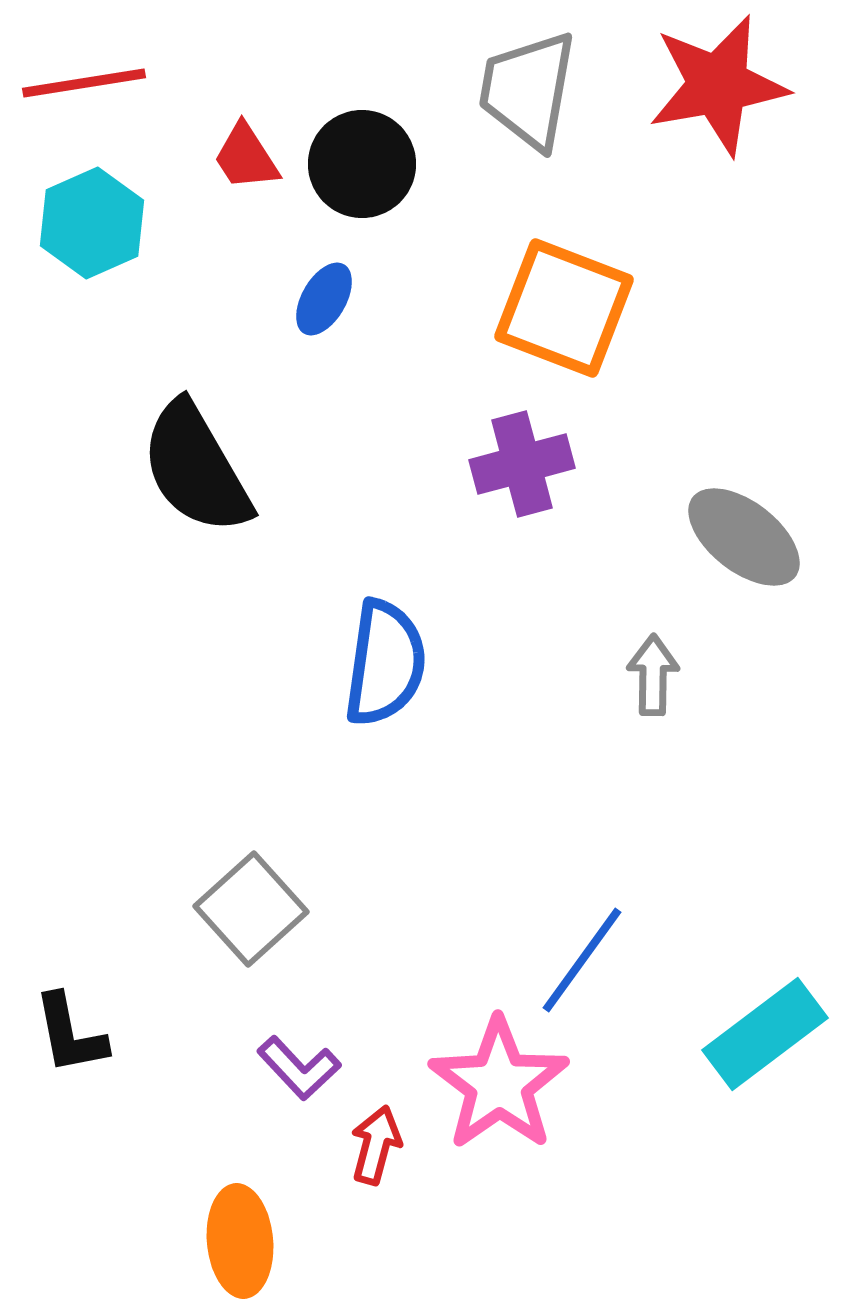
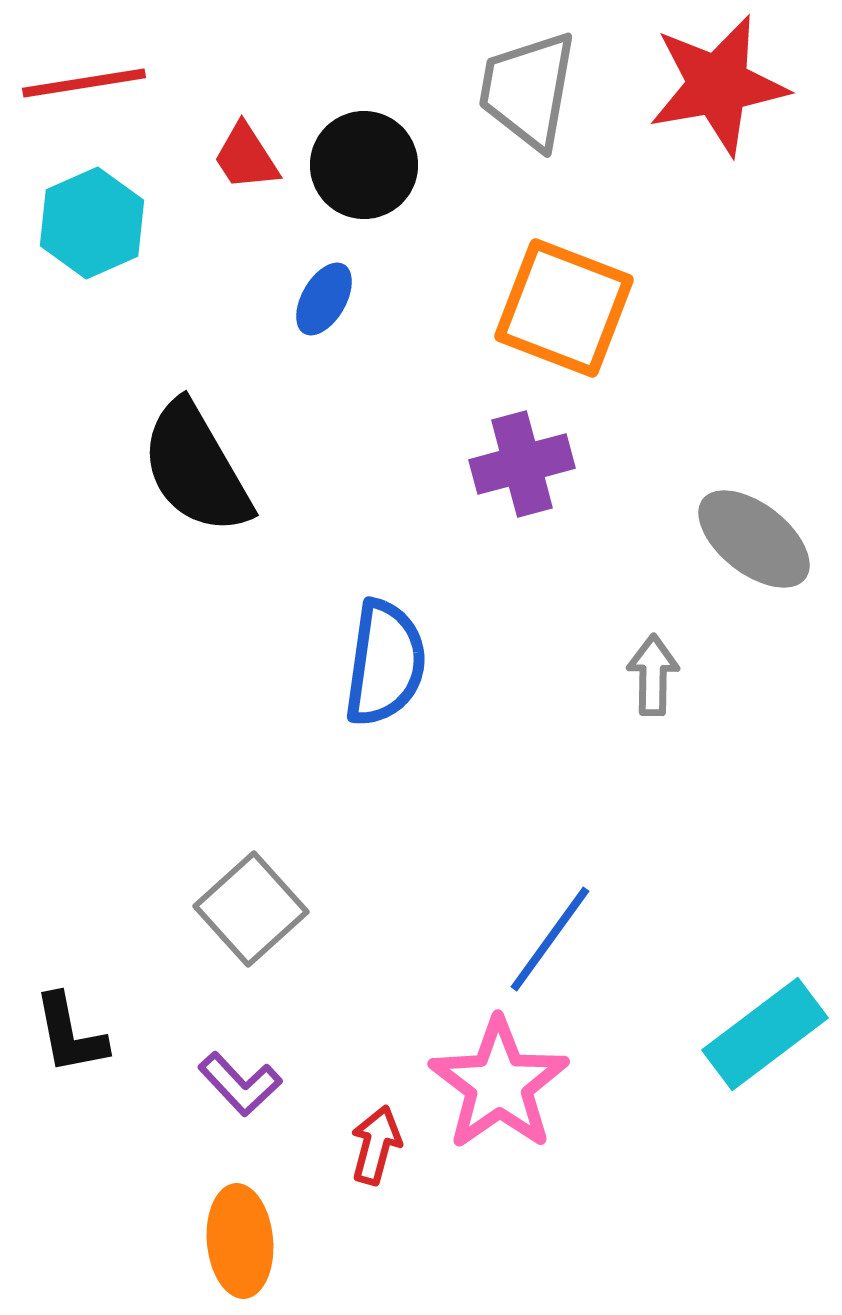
black circle: moved 2 px right, 1 px down
gray ellipse: moved 10 px right, 2 px down
blue line: moved 32 px left, 21 px up
purple L-shape: moved 59 px left, 16 px down
